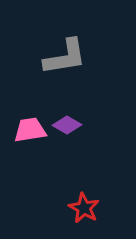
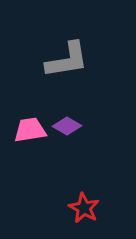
gray L-shape: moved 2 px right, 3 px down
purple diamond: moved 1 px down
